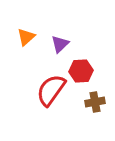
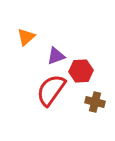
purple triangle: moved 4 px left, 12 px down; rotated 24 degrees clockwise
brown cross: rotated 24 degrees clockwise
